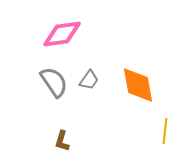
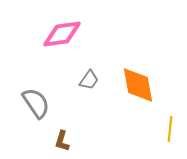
gray semicircle: moved 18 px left, 21 px down
yellow line: moved 5 px right, 2 px up
